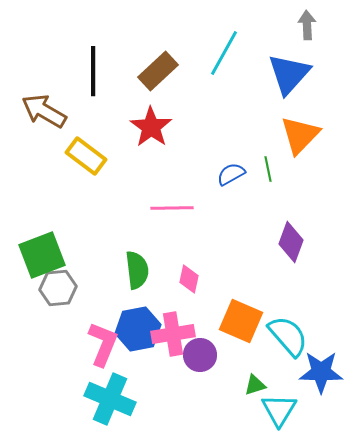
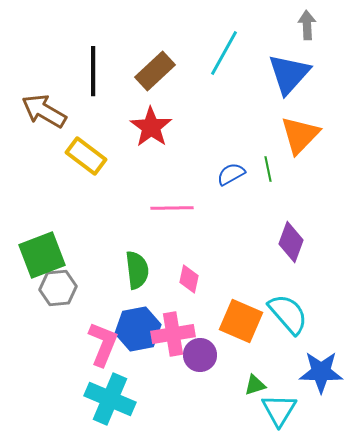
brown rectangle: moved 3 px left
cyan semicircle: moved 22 px up
